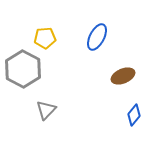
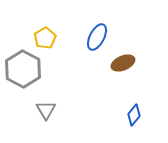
yellow pentagon: rotated 25 degrees counterclockwise
brown ellipse: moved 13 px up
gray triangle: rotated 15 degrees counterclockwise
